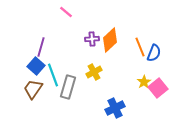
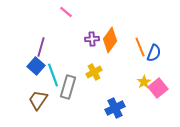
orange diamond: rotated 10 degrees counterclockwise
brown trapezoid: moved 5 px right, 11 px down
